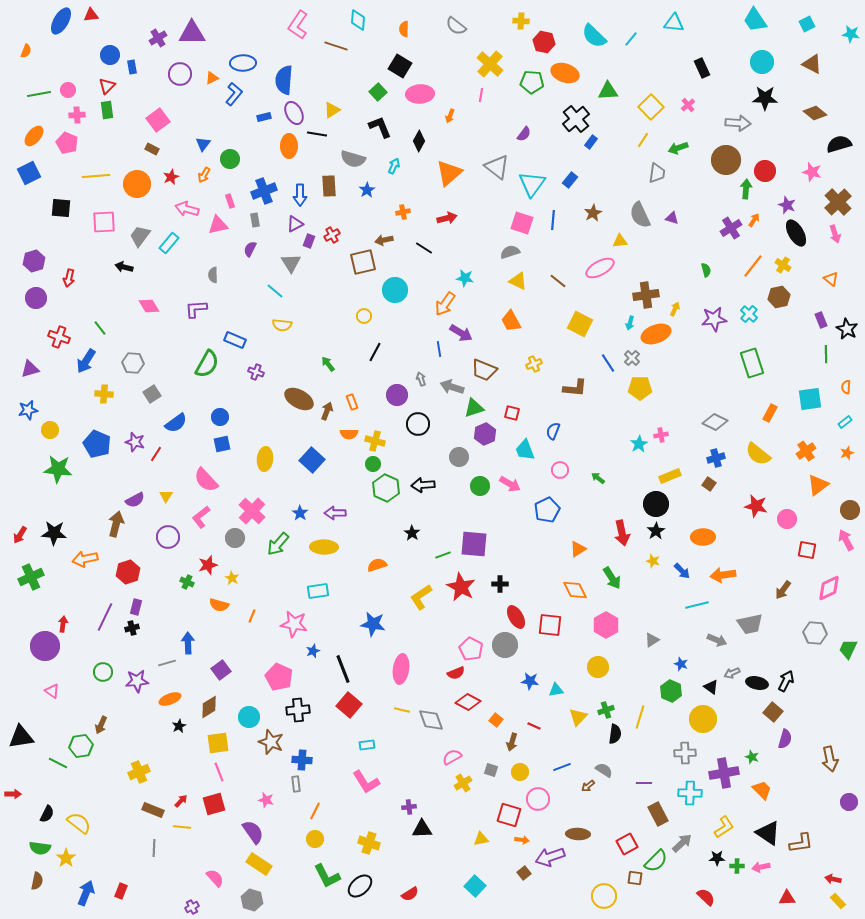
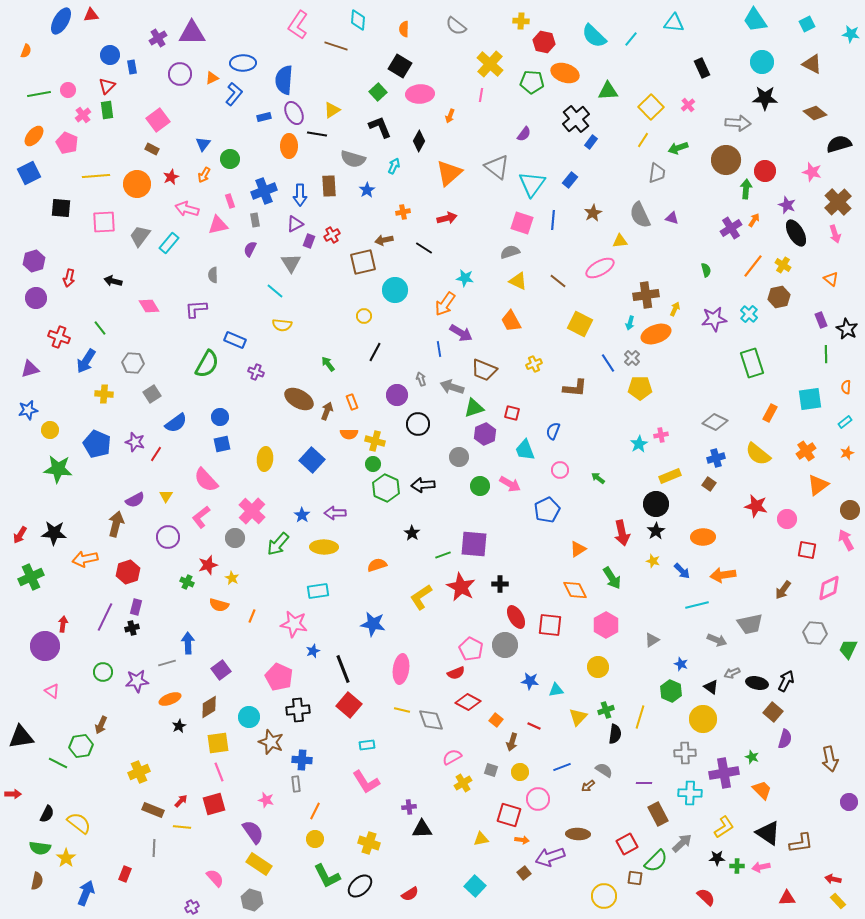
pink cross at (77, 115): moved 6 px right; rotated 35 degrees counterclockwise
black arrow at (124, 267): moved 11 px left, 14 px down
blue star at (300, 513): moved 2 px right, 2 px down
red rectangle at (121, 891): moved 4 px right, 17 px up
